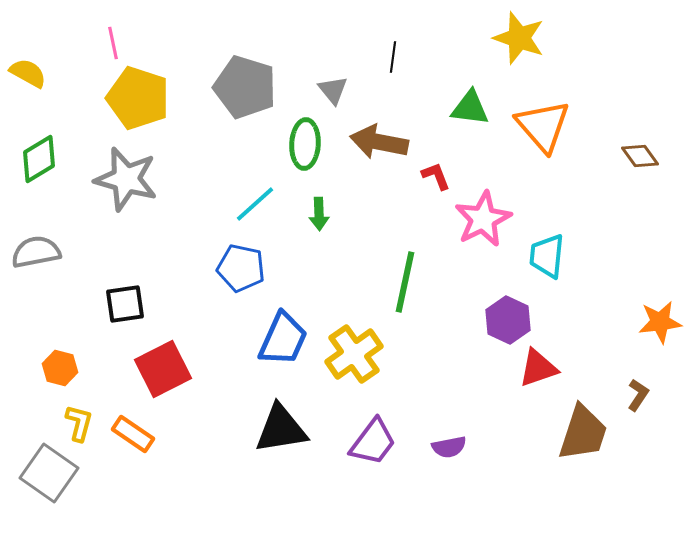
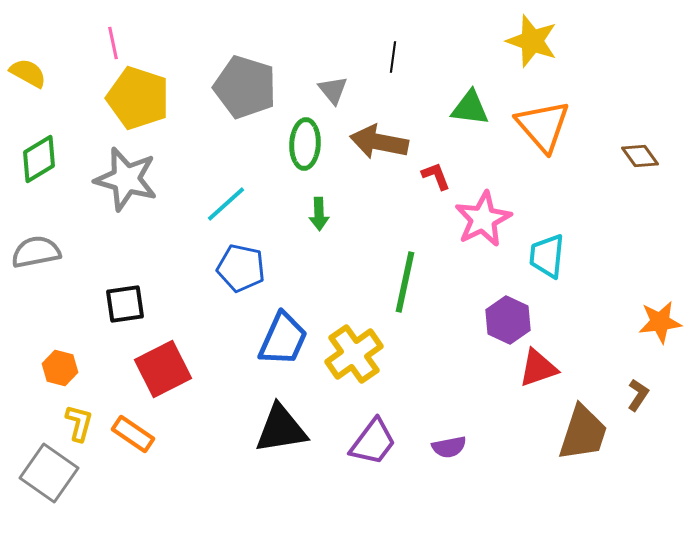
yellow star: moved 13 px right, 3 px down
cyan line: moved 29 px left
